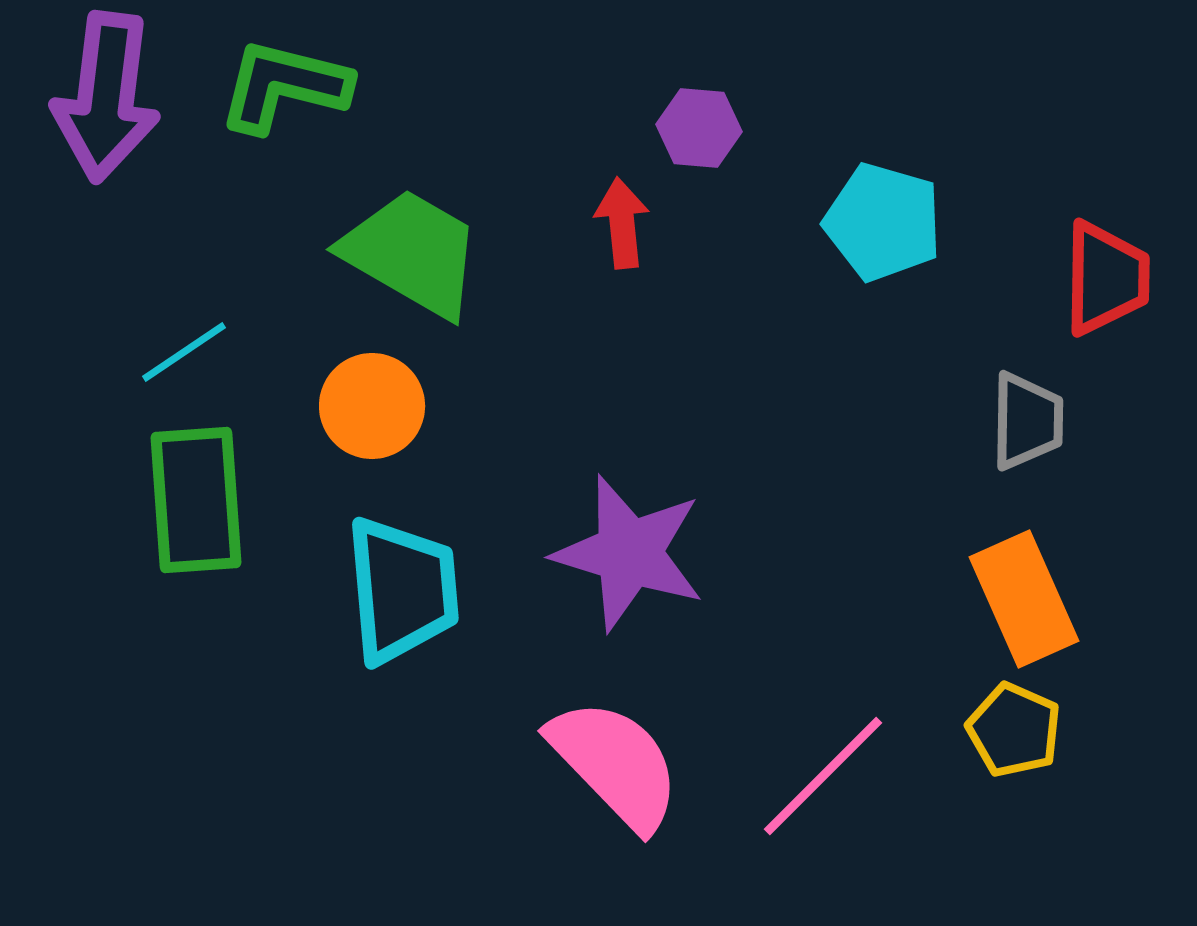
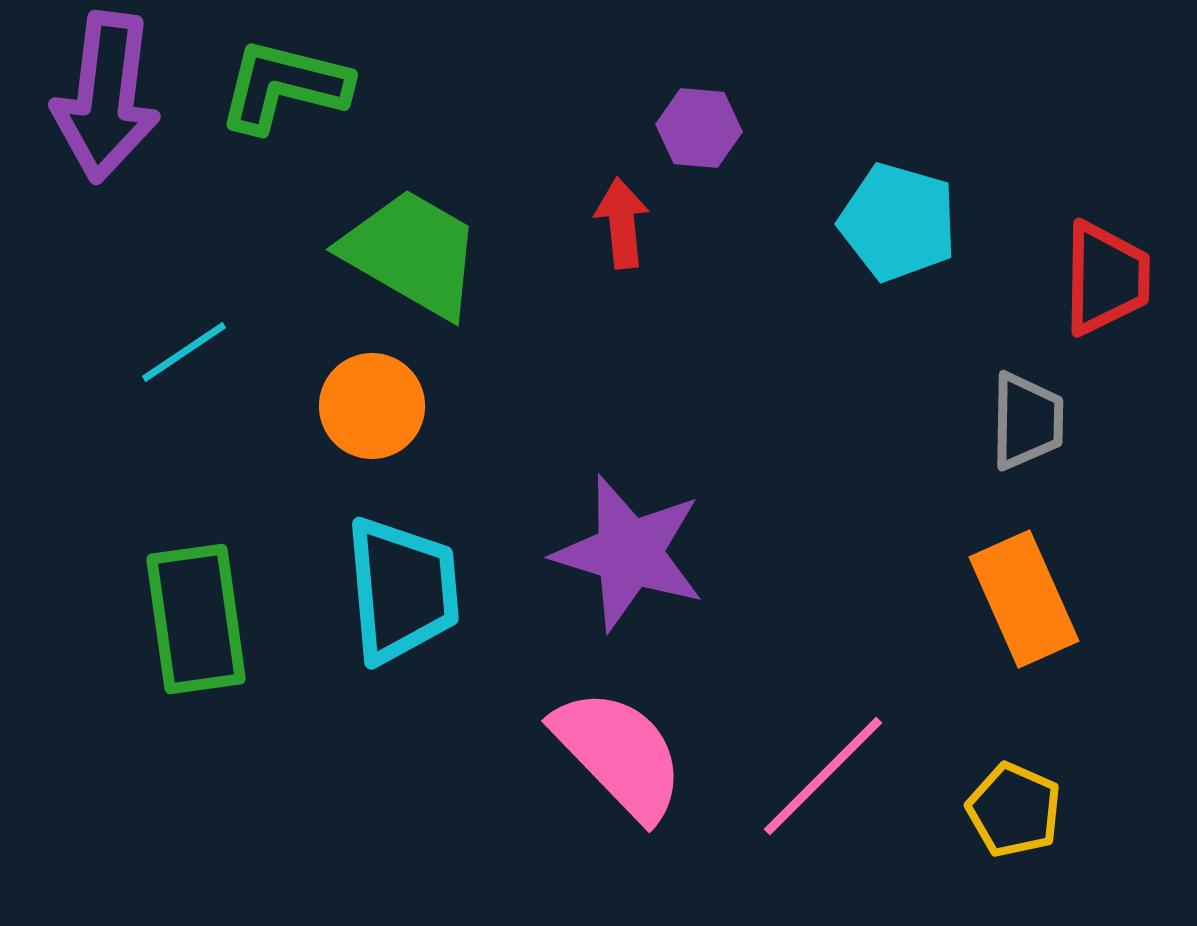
cyan pentagon: moved 15 px right
green rectangle: moved 119 px down; rotated 4 degrees counterclockwise
yellow pentagon: moved 80 px down
pink semicircle: moved 4 px right, 10 px up
